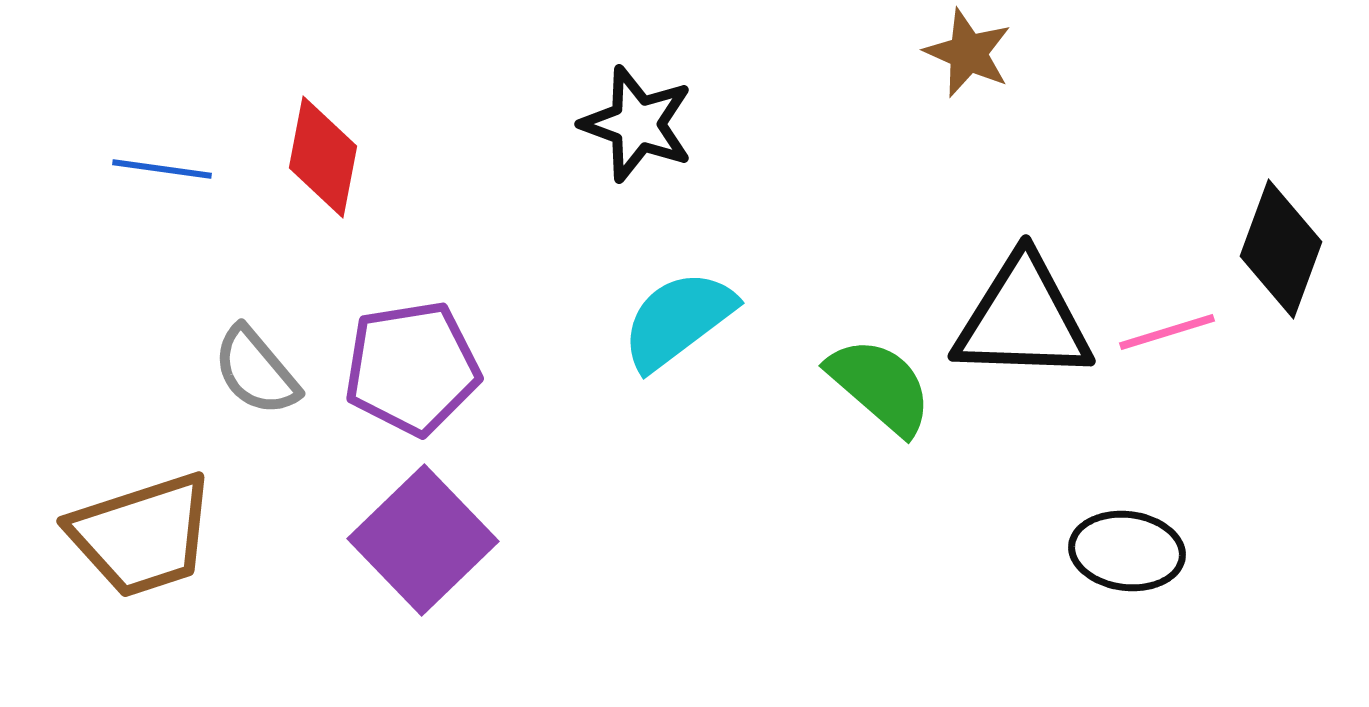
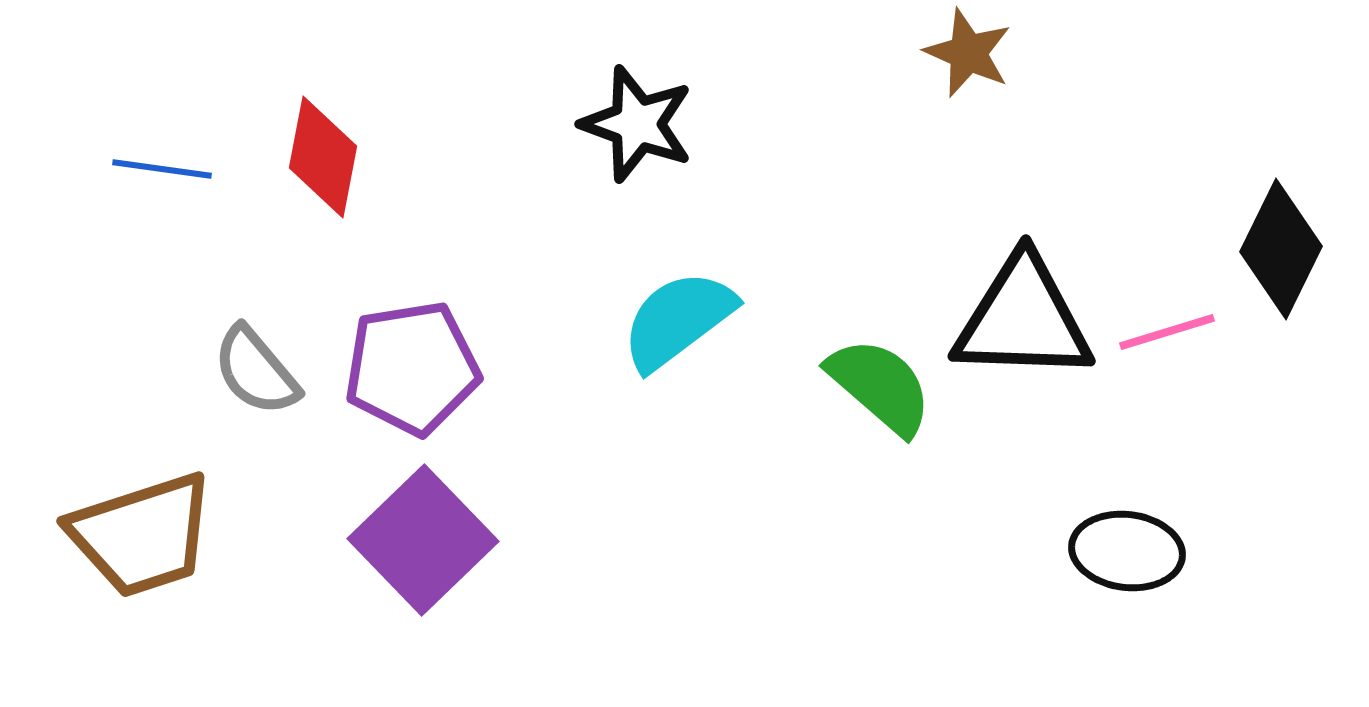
black diamond: rotated 6 degrees clockwise
